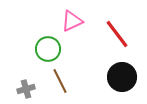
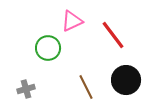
red line: moved 4 px left, 1 px down
green circle: moved 1 px up
black circle: moved 4 px right, 3 px down
brown line: moved 26 px right, 6 px down
